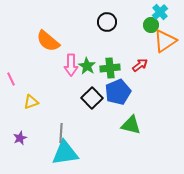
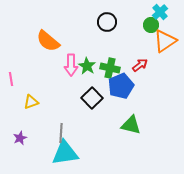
green cross: rotated 18 degrees clockwise
pink line: rotated 16 degrees clockwise
blue pentagon: moved 3 px right, 6 px up
